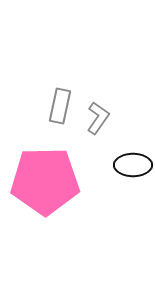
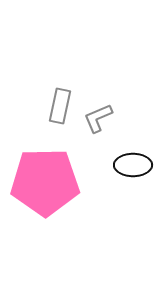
gray L-shape: rotated 148 degrees counterclockwise
pink pentagon: moved 1 px down
